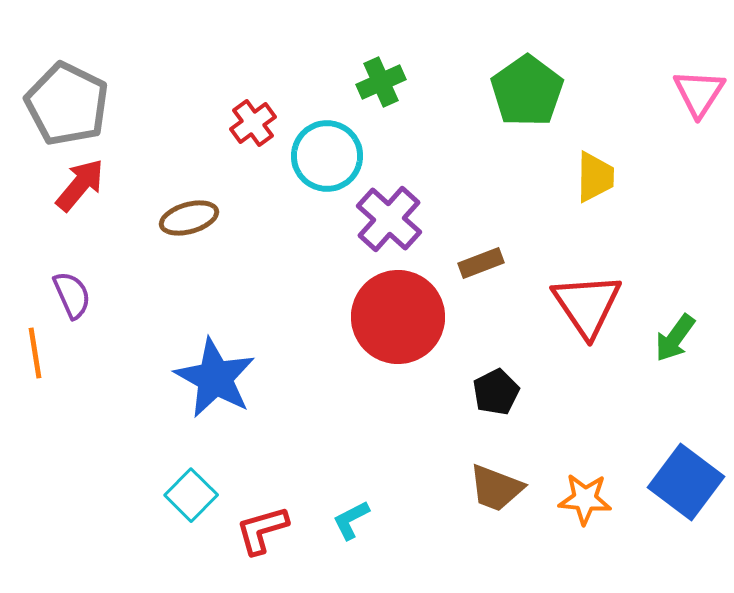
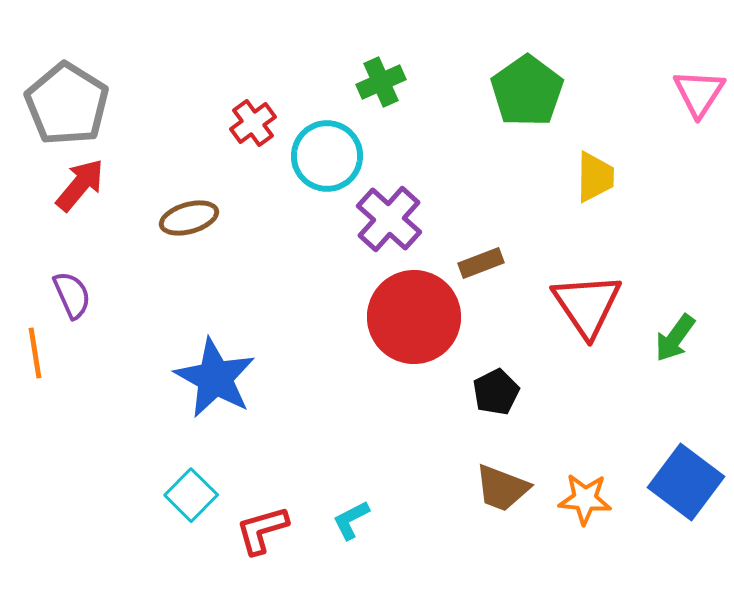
gray pentagon: rotated 6 degrees clockwise
red circle: moved 16 px right
brown trapezoid: moved 6 px right
